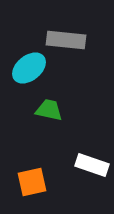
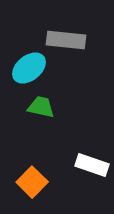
green trapezoid: moved 8 px left, 3 px up
orange square: rotated 32 degrees counterclockwise
